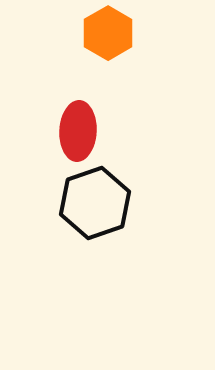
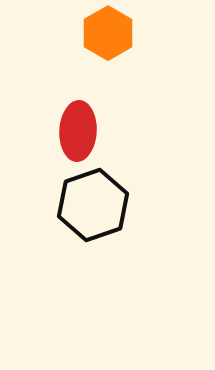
black hexagon: moved 2 px left, 2 px down
